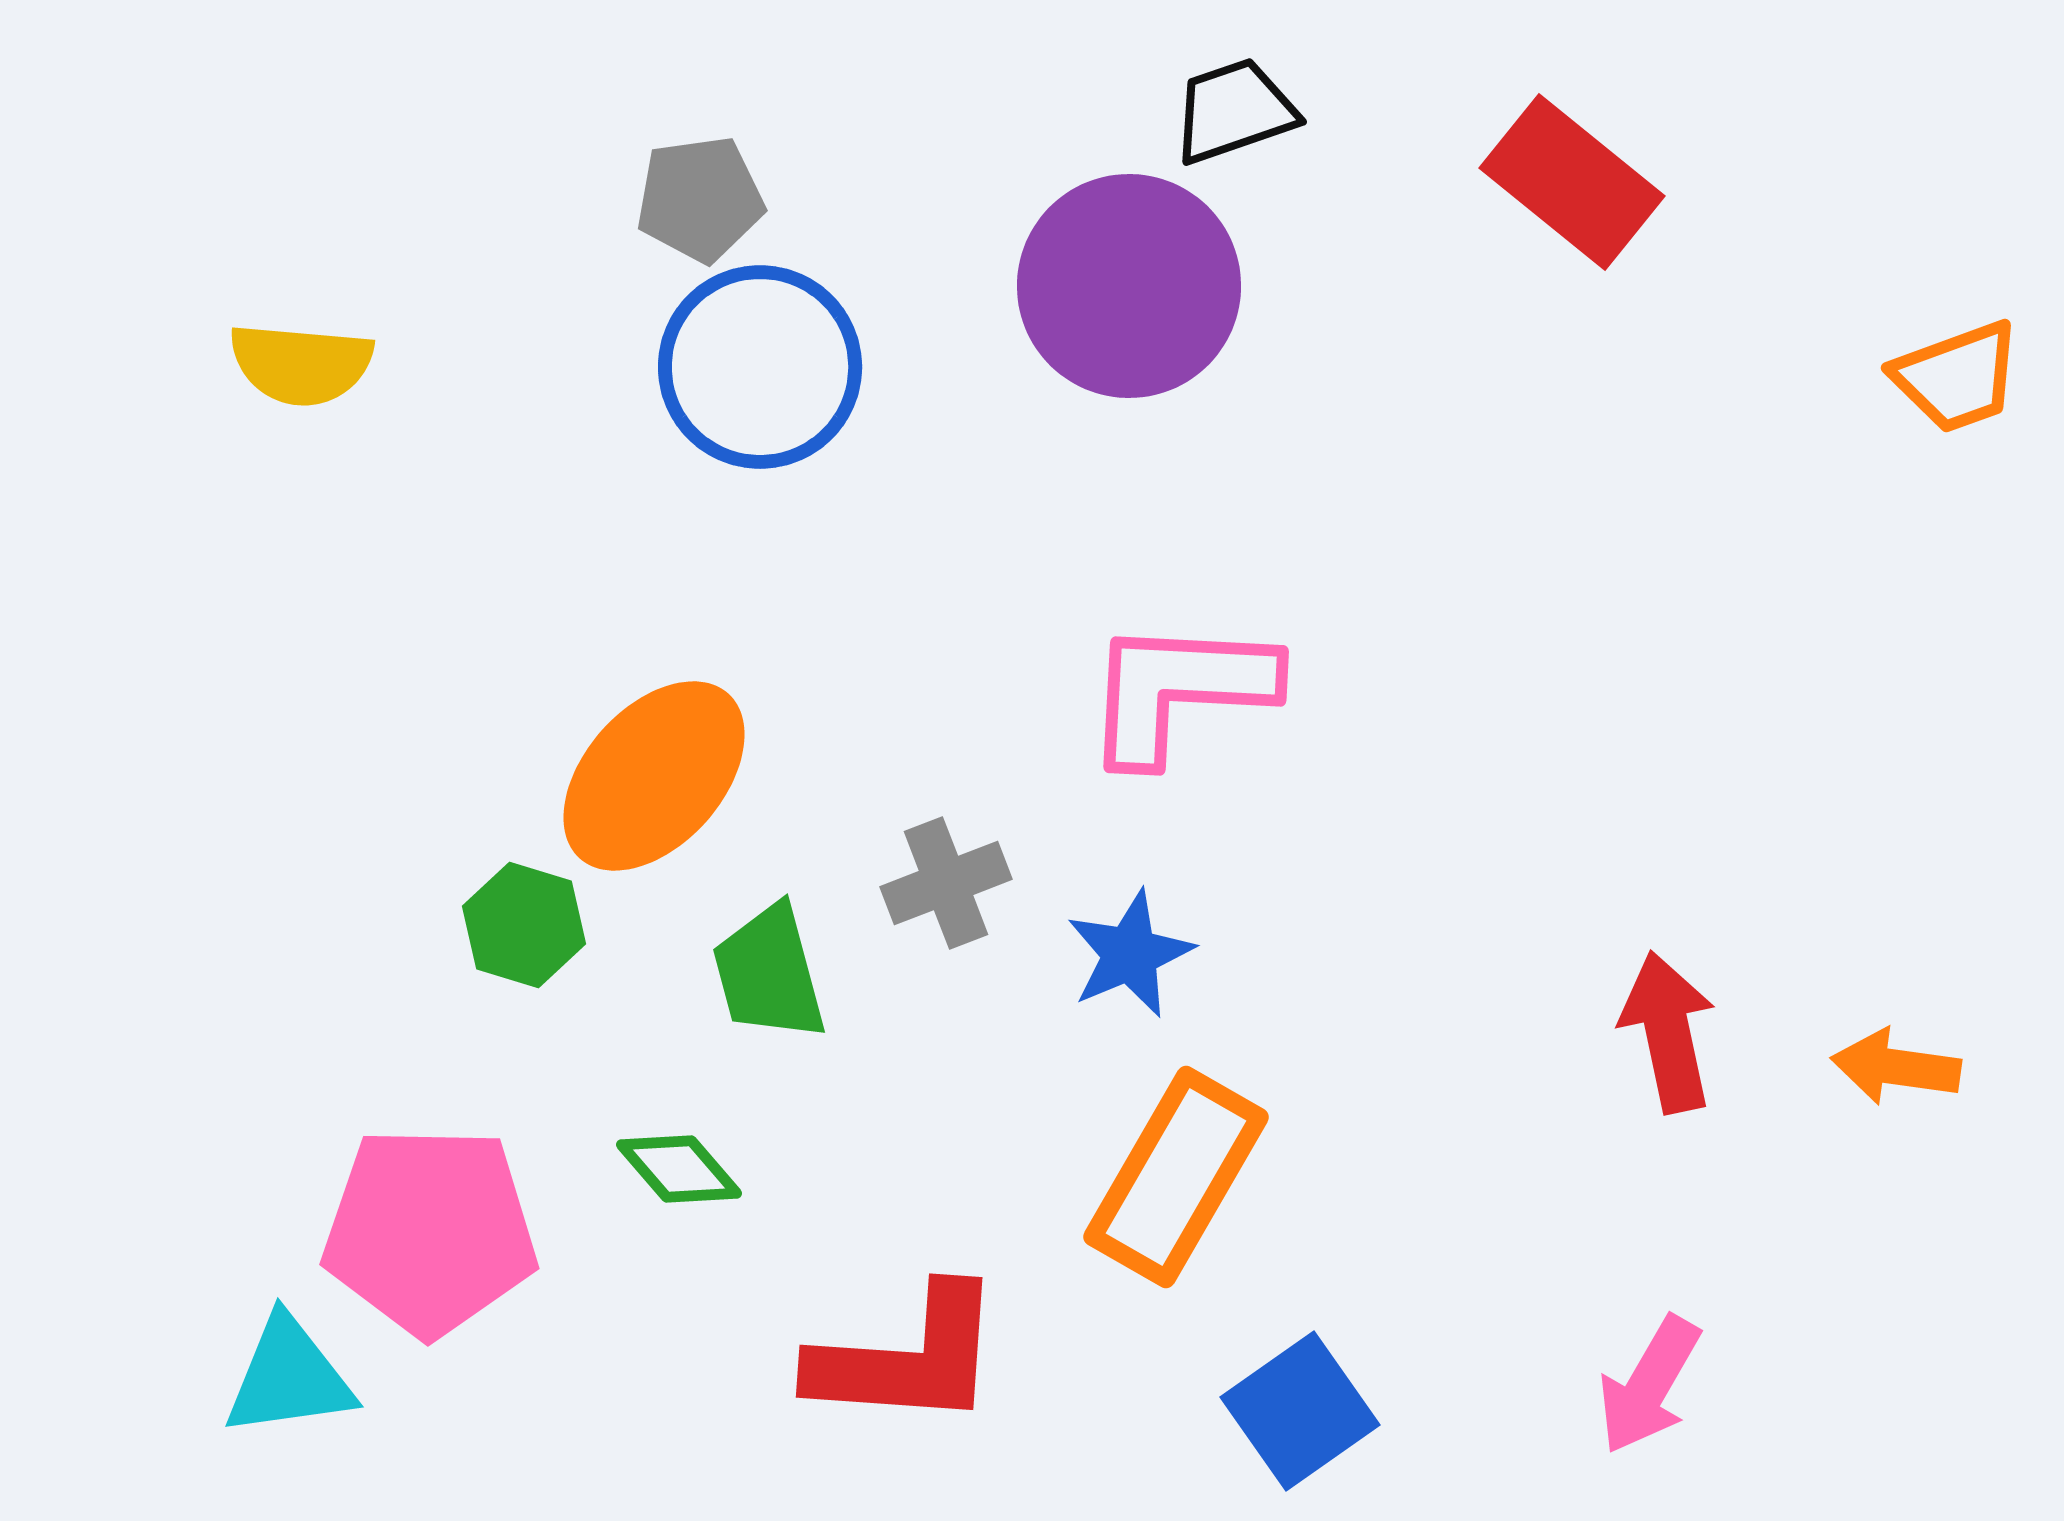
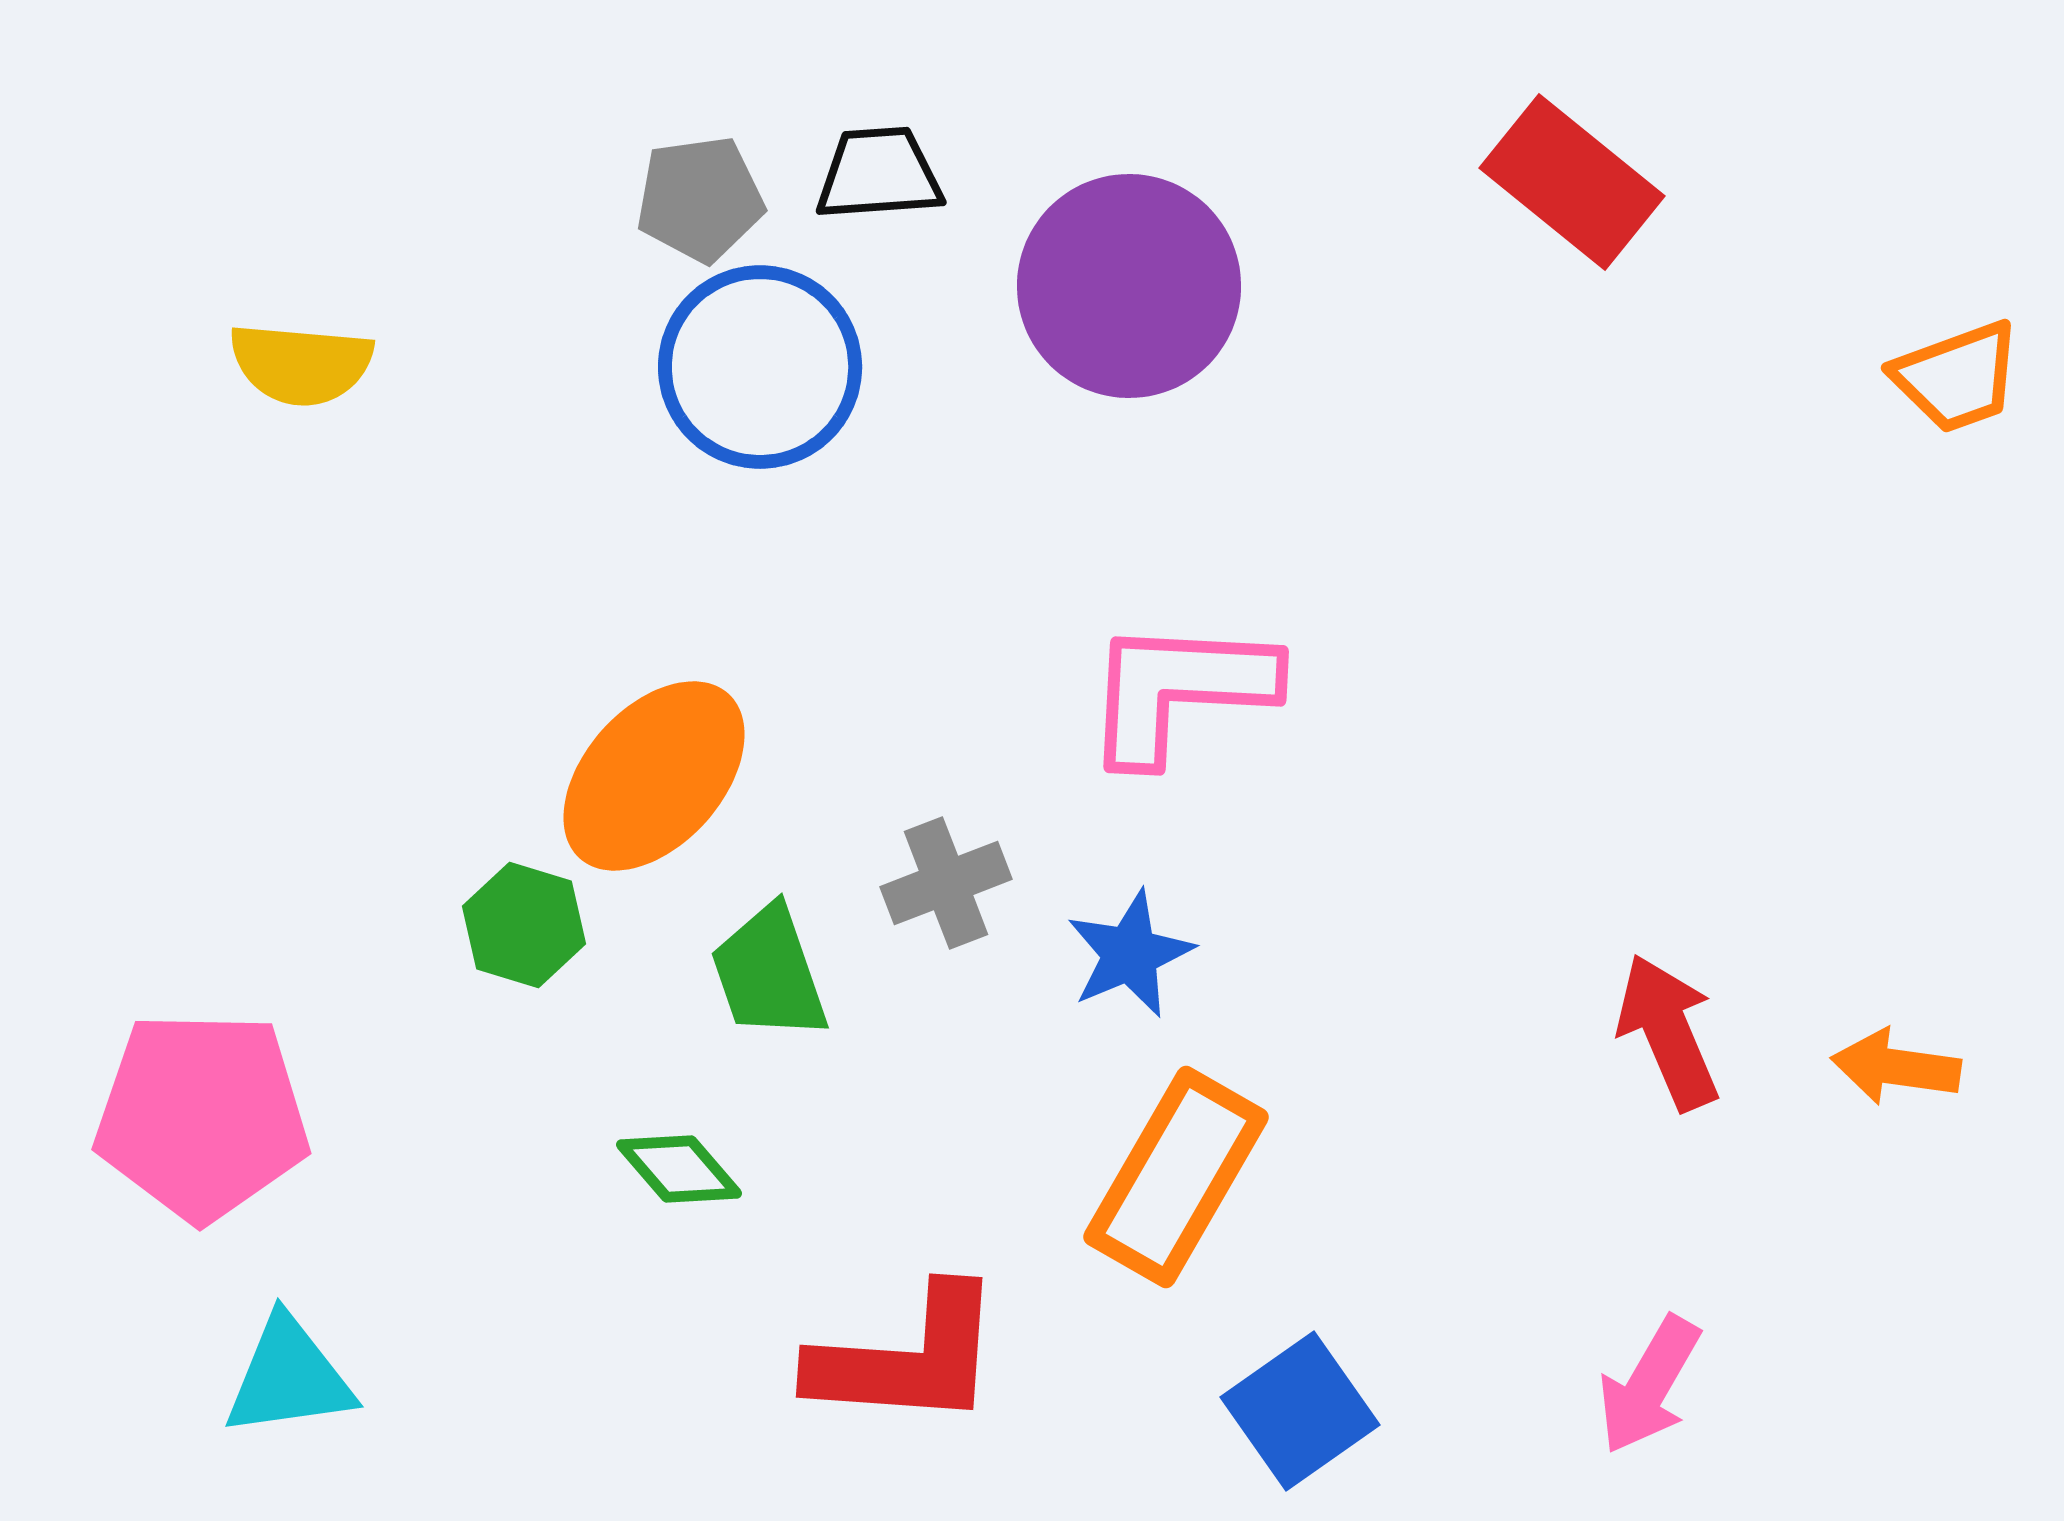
black trapezoid: moved 355 px left, 63 px down; rotated 15 degrees clockwise
green trapezoid: rotated 4 degrees counterclockwise
red arrow: rotated 11 degrees counterclockwise
pink pentagon: moved 228 px left, 115 px up
